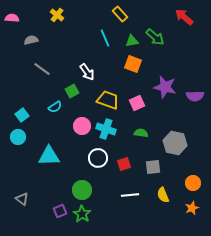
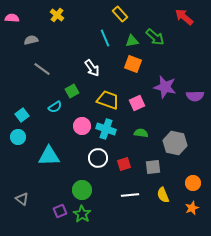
white arrow: moved 5 px right, 4 px up
